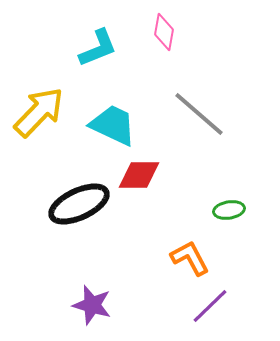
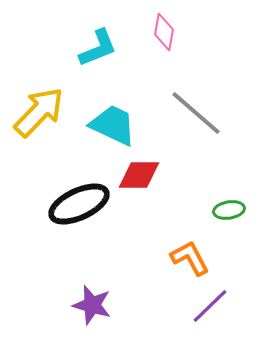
gray line: moved 3 px left, 1 px up
